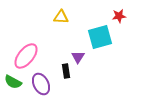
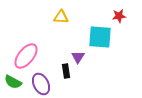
cyan square: rotated 20 degrees clockwise
